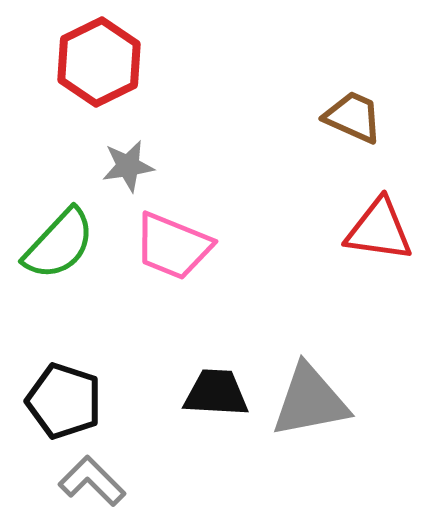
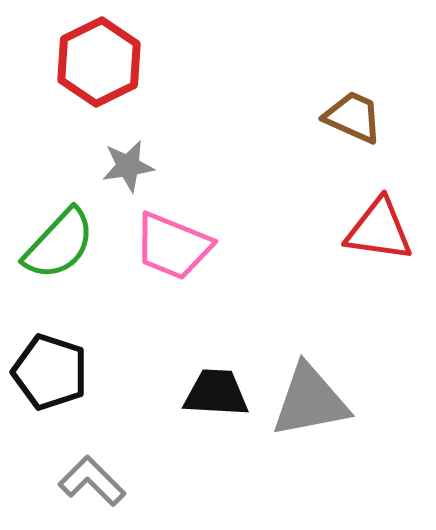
black pentagon: moved 14 px left, 29 px up
